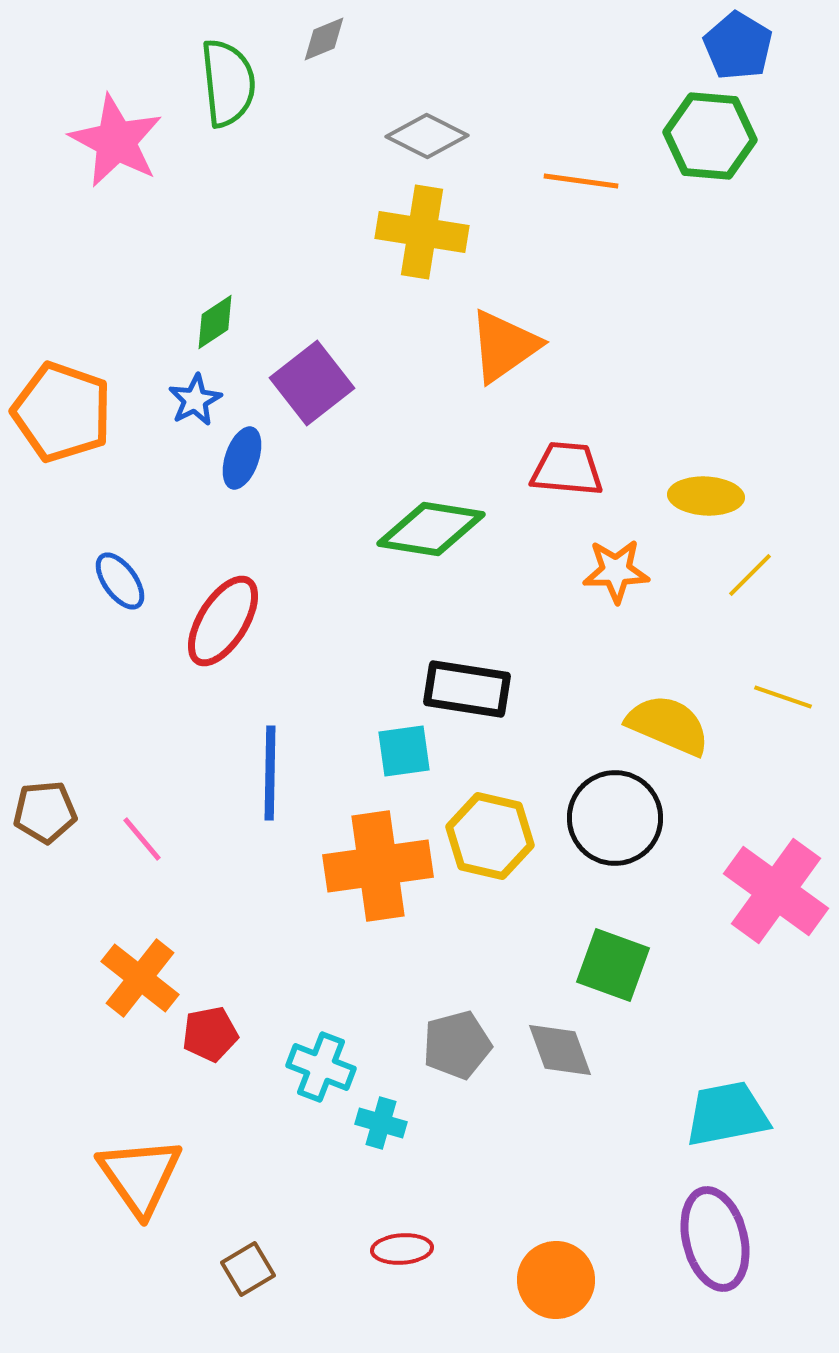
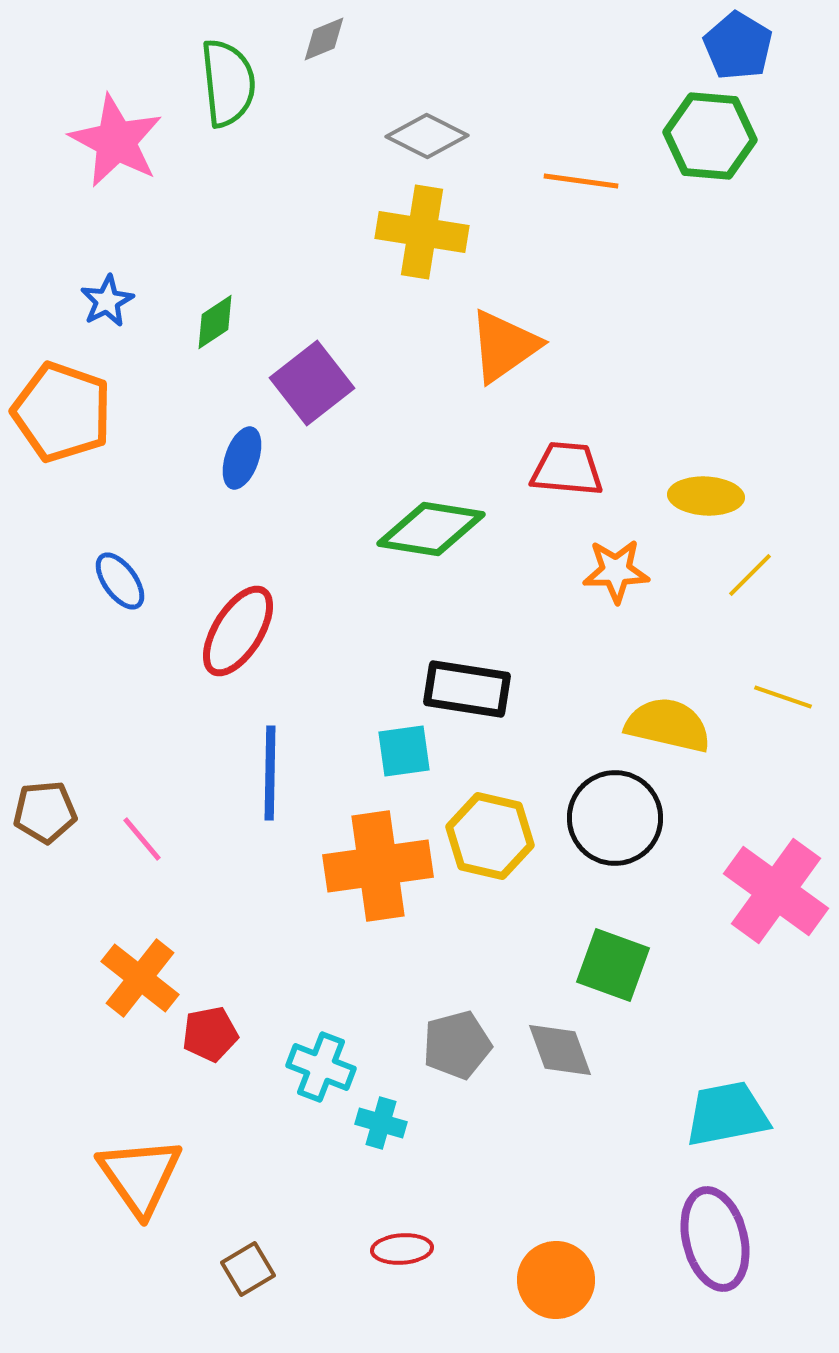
blue star at (195, 400): moved 88 px left, 99 px up
red ellipse at (223, 621): moved 15 px right, 10 px down
yellow semicircle at (668, 725): rotated 10 degrees counterclockwise
